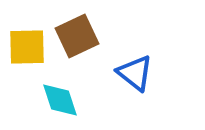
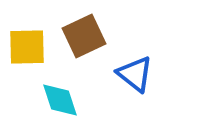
brown square: moved 7 px right
blue triangle: moved 1 px down
